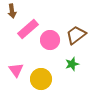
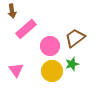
pink rectangle: moved 2 px left
brown trapezoid: moved 1 px left, 3 px down
pink circle: moved 6 px down
yellow circle: moved 11 px right, 8 px up
